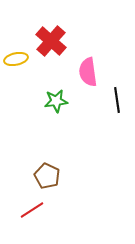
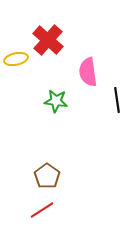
red cross: moved 3 px left, 1 px up
green star: rotated 15 degrees clockwise
brown pentagon: rotated 10 degrees clockwise
red line: moved 10 px right
